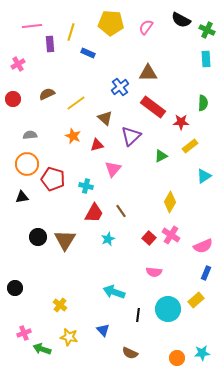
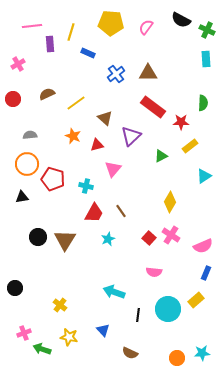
blue cross at (120, 87): moved 4 px left, 13 px up
